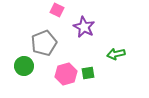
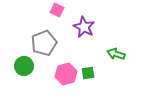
green arrow: rotated 30 degrees clockwise
